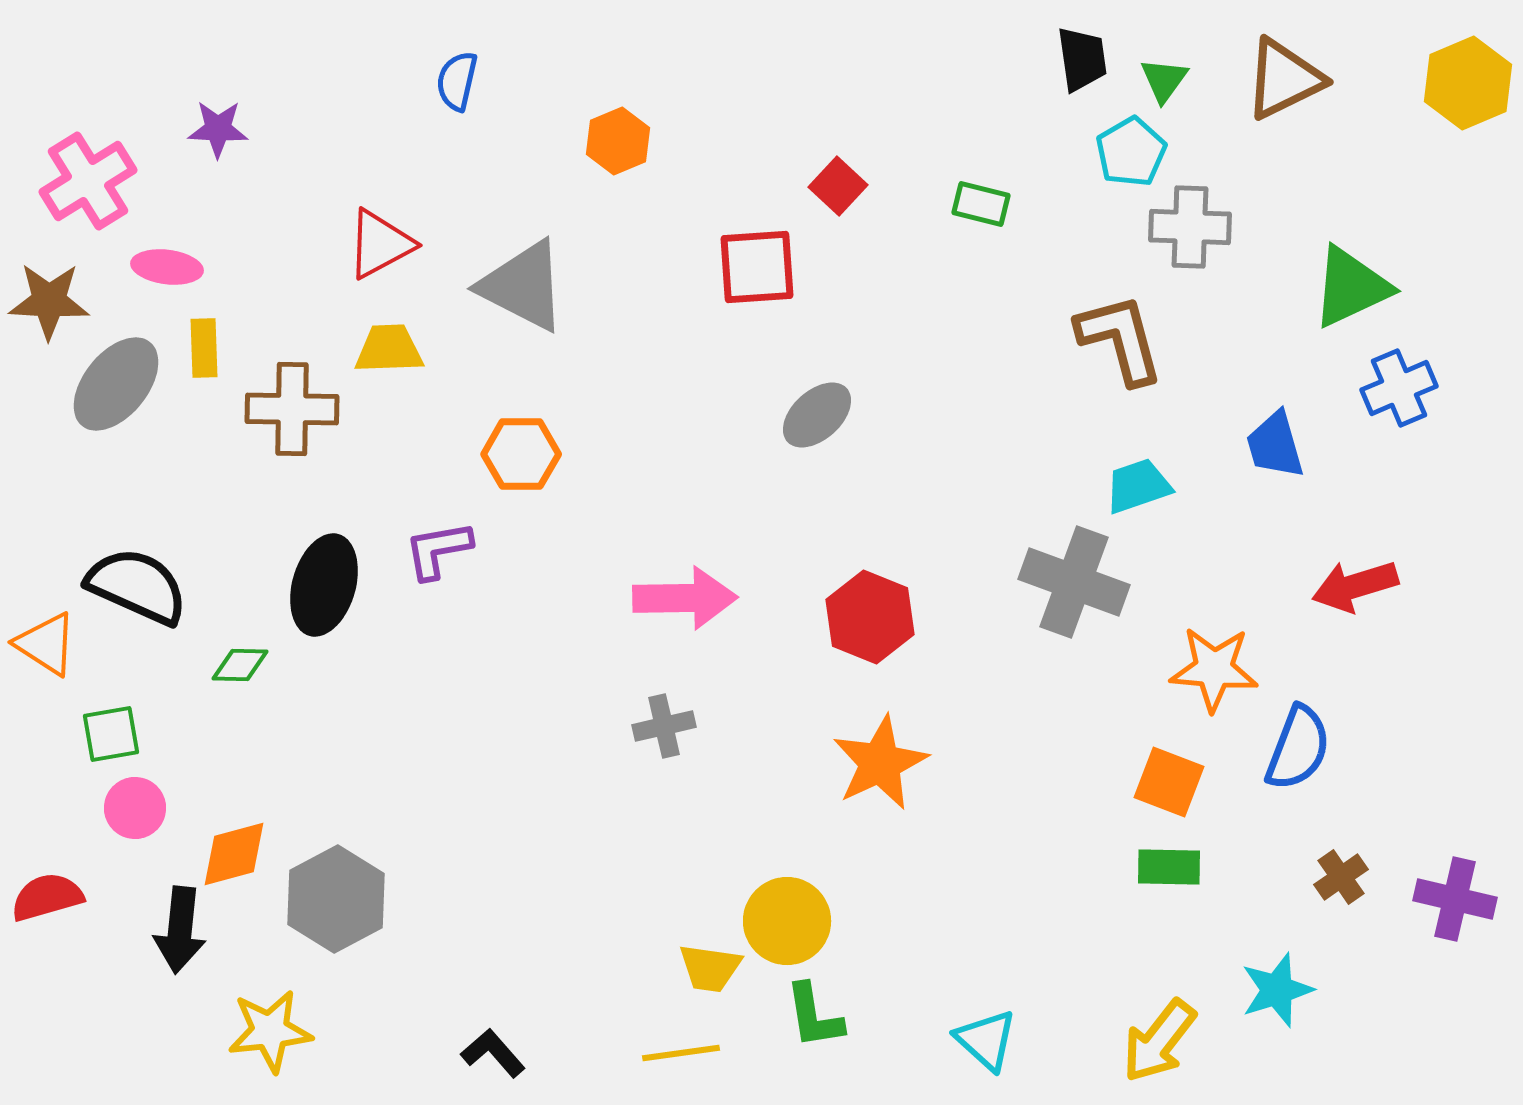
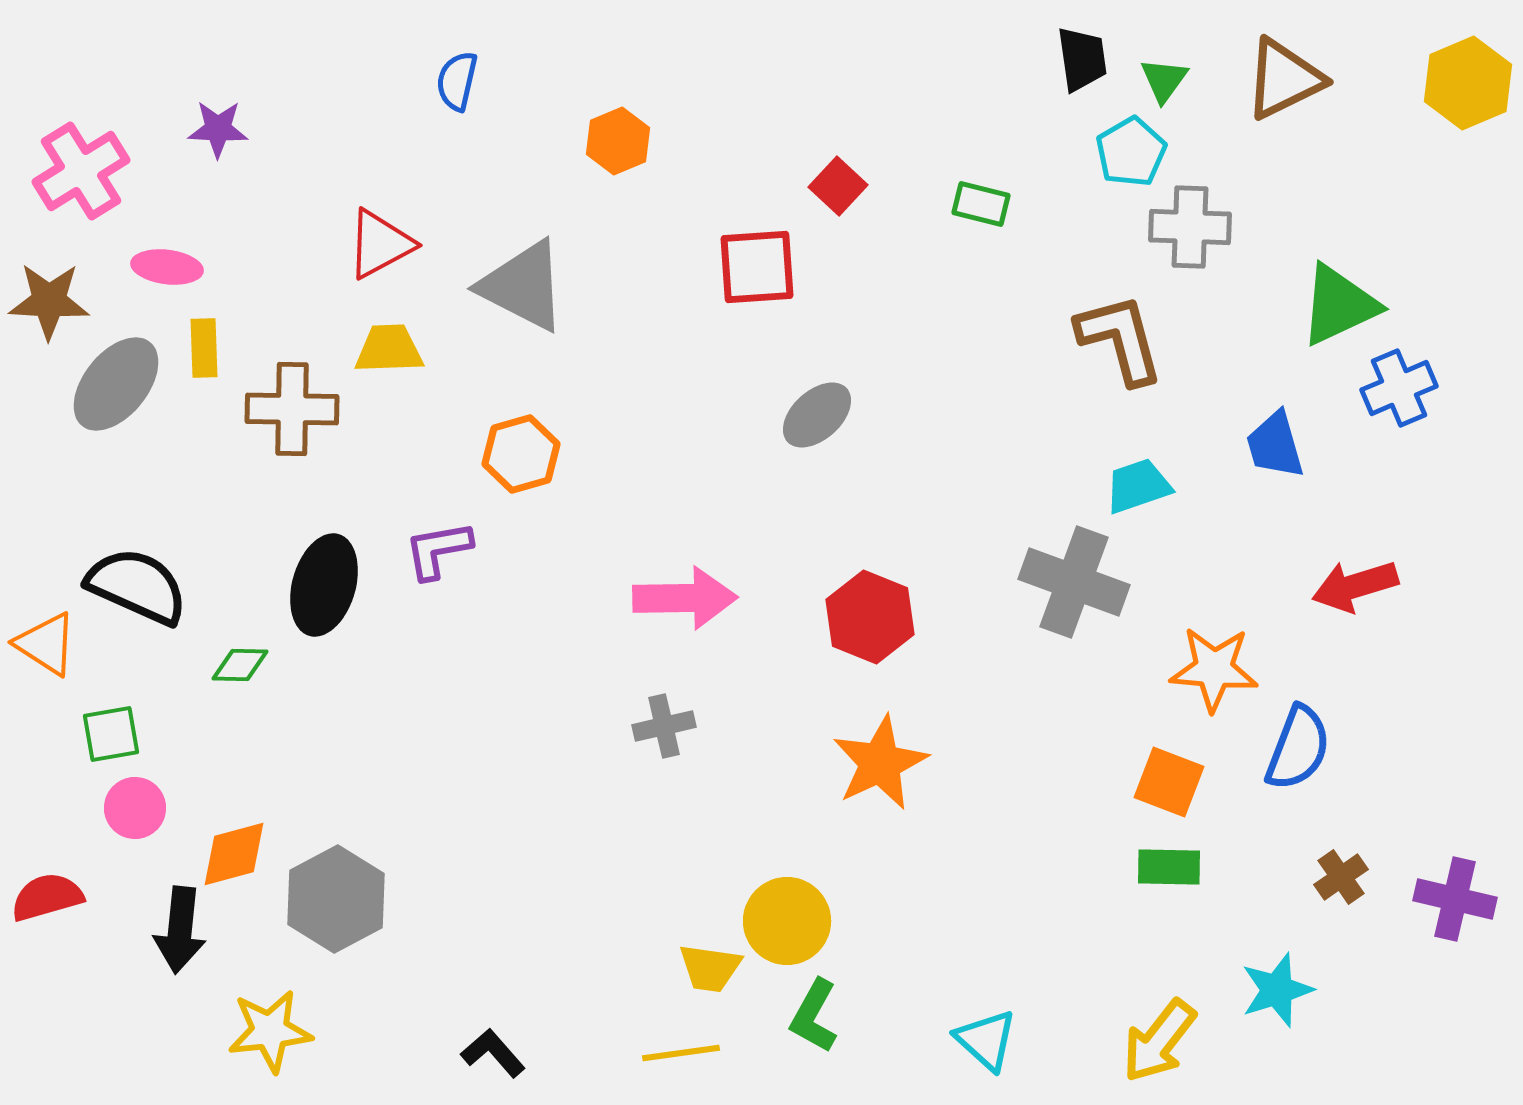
pink cross at (88, 181): moved 7 px left, 10 px up
green triangle at (1351, 287): moved 12 px left, 18 px down
orange hexagon at (521, 454): rotated 16 degrees counterclockwise
green L-shape at (814, 1016): rotated 38 degrees clockwise
